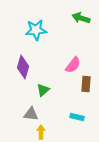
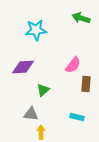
purple diamond: rotated 70 degrees clockwise
